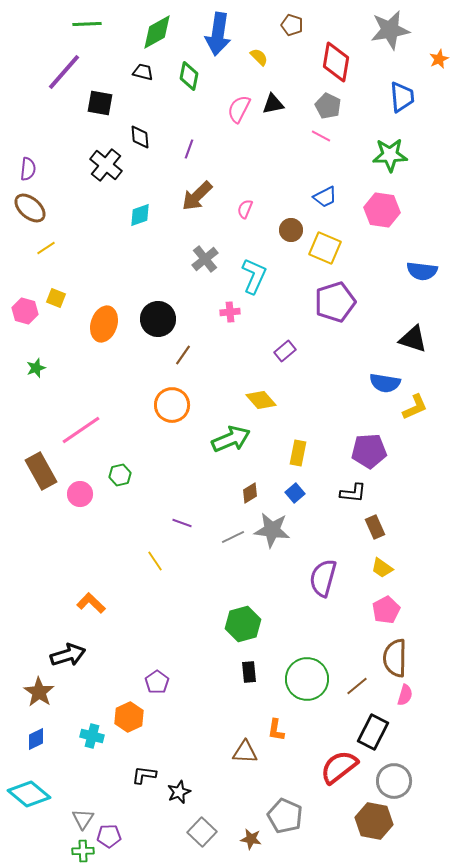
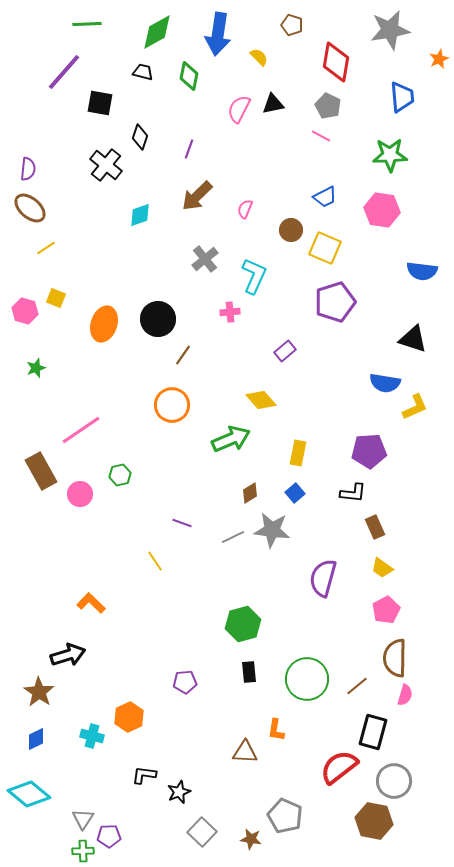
black diamond at (140, 137): rotated 25 degrees clockwise
purple pentagon at (157, 682): moved 28 px right; rotated 30 degrees clockwise
black rectangle at (373, 732): rotated 12 degrees counterclockwise
